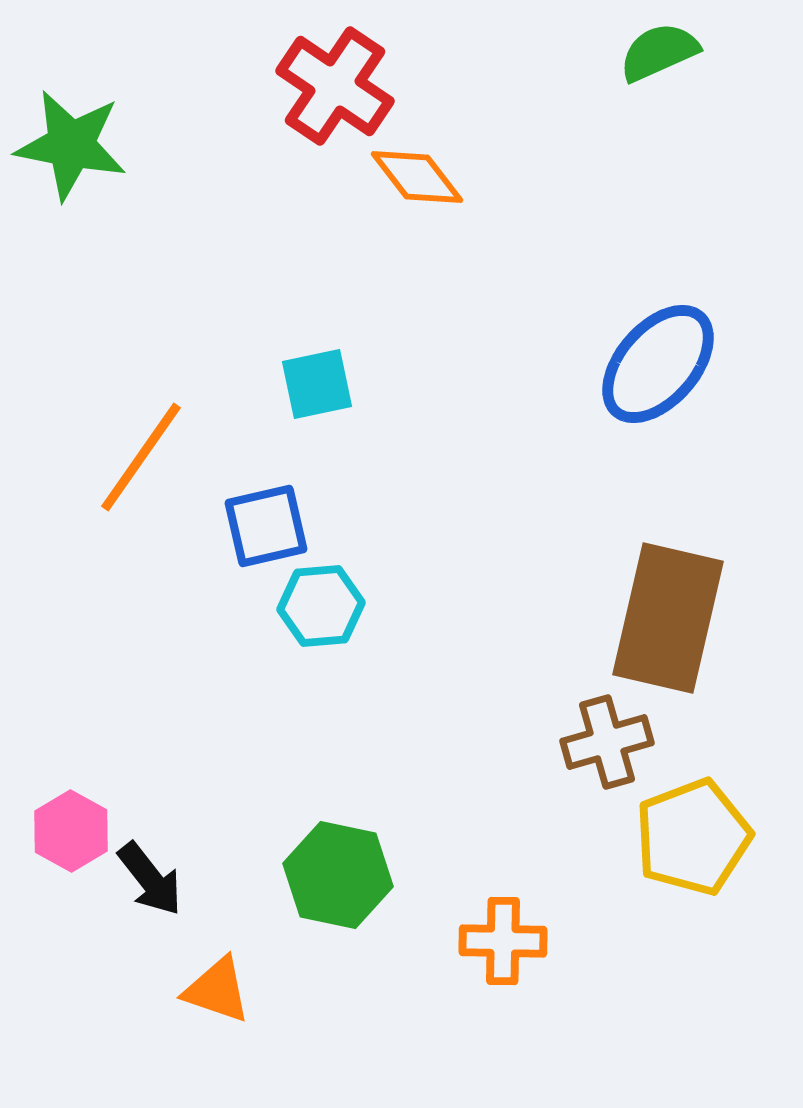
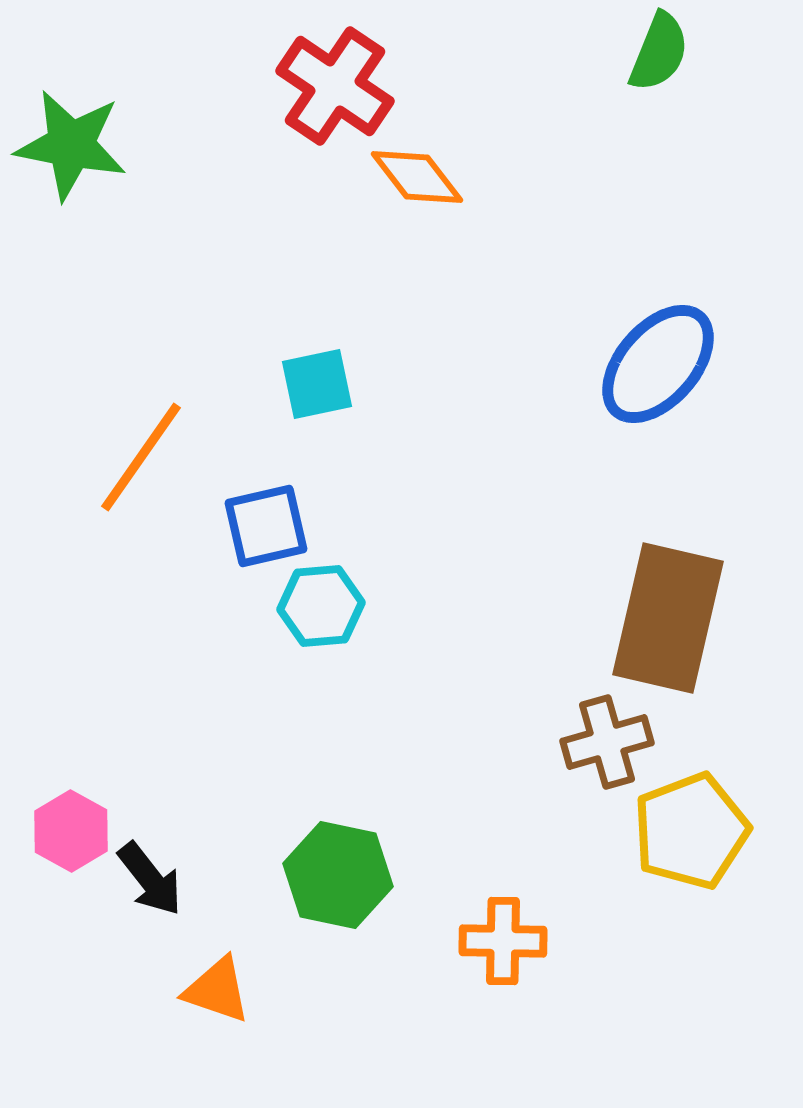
green semicircle: rotated 136 degrees clockwise
yellow pentagon: moved 2 px left, 6 px up
